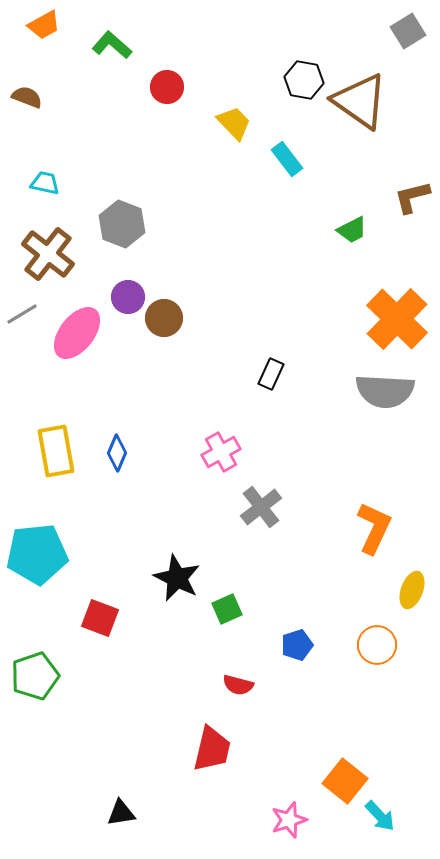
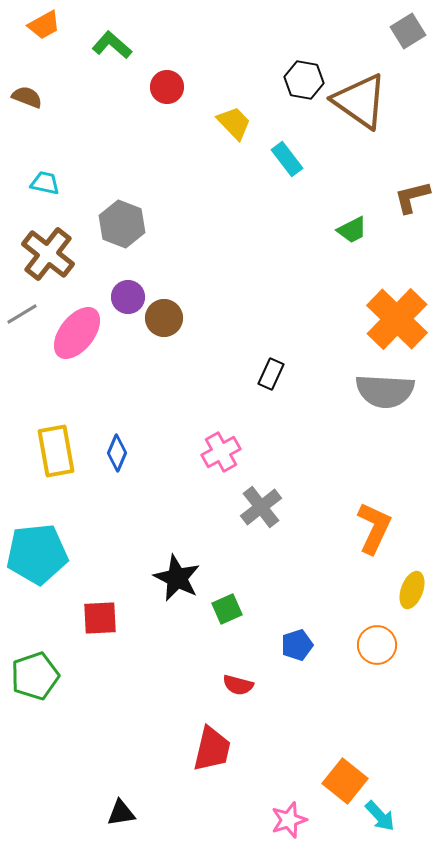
red square: rotated 24 degrees counterclockwise
